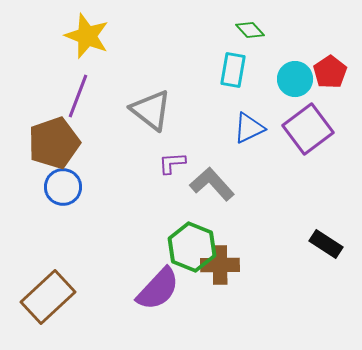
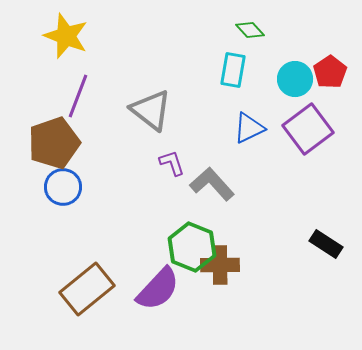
yellow star: moved 21 px left
purple L-shape: rotated 76 degrees clockwise
brown rectangle: moved 39 px right, 8 px up; rotated 4 degrees clockwise
